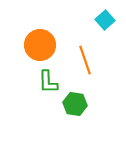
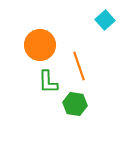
orange line: moved 6 px left, 6 px down
